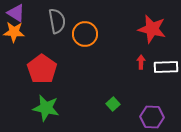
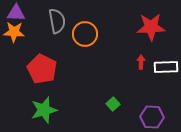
purple triangle: rotated 30 degrees counterclockwise
red star: moved 1 px left, 2 px up; rotated 16 degrees counterclockwise
red pentagon: rotated 8 degrees counterclockwise
green star: moved 2 px left, 2 px down; rotated 28 degrees counterclockwise
